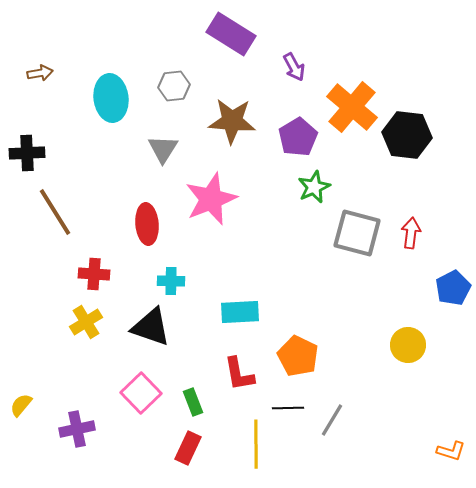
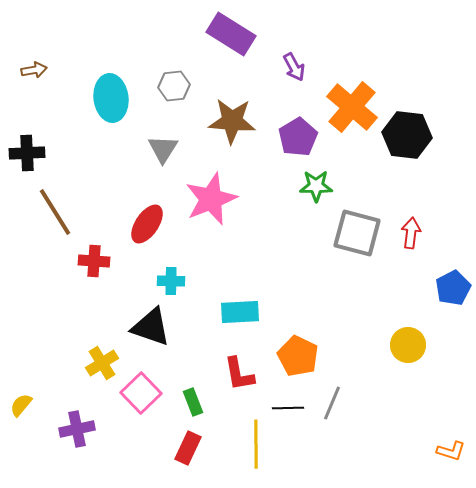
brown arrow: moved 6 px left, 3 px up
green star: moved 2 px right, 1 px up; rotated 24 degrees clockwise
red ellipse: rotated 39 degrees clockwise
red cross: moved 13 px up
yellow cross: moved 16 px right, 41 px down
gray line: moved 17 px up; rotated 8 degrees counterclockwise
